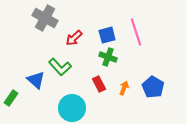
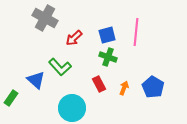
pink line: rotated 24 degrees clockwise
